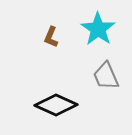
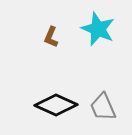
cyan star: rotated 12 degrees counterclockwise
gray trapezoid: moved 3 px left, 31 px down
